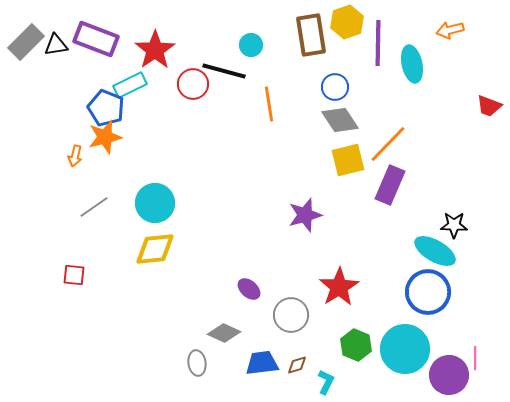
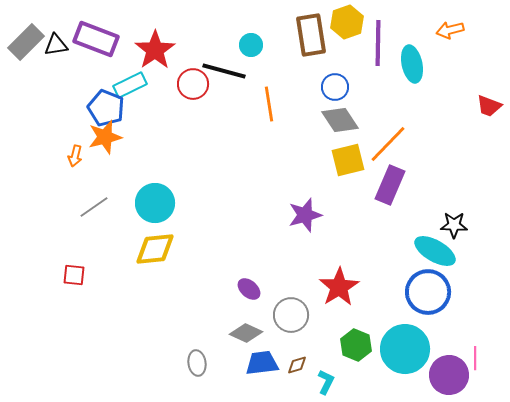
gray diamond at (224, 333): moved 22 px right
